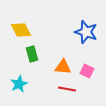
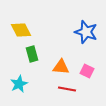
orange triangle: moved 2 px left
